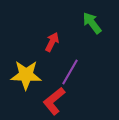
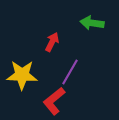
green arrow: rotated 45 degrees counterclockwise
yellow star: moved 4 px left
